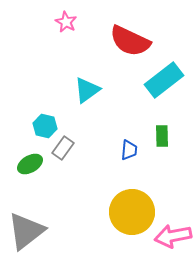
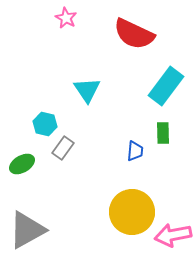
pink star: moved 4 px up
red semicircle: moved 4 px right, 7 px up
cyan rectangle: moved 2 px right, 6 px down; rotated 15 degrees counterclockwise
cyan triangle: rotated 28 degrees counterclockwise
cyan hexagon: moved 2 px up
green rectangle: moved 1 px right, 3 px up
blue trapezoid: moved 6 px right, 1 px down
green ellipse: moved 8 px left
gray triangle: moved 1 px right, 1 px up; rotated 9 degrees clockwise
pink arrow: moved 1 px up
